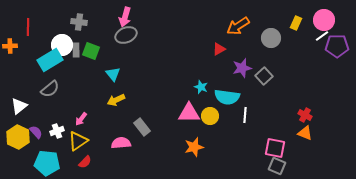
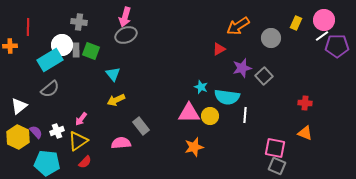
red cross at (305, 115): moved 12 px up; rotated 24 degrees counterclockwise
gray rectangle at (142, 127): moved 1 px left, 1 px up
